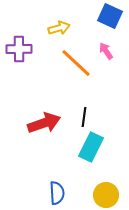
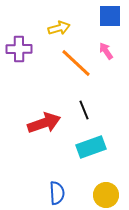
blue square: rotated 25 degrees counterclockwise
black line: moved 7 px up; rotated 30 degrees counterclockwise
cyan rectangle: rotated 44 degrees clockwise
